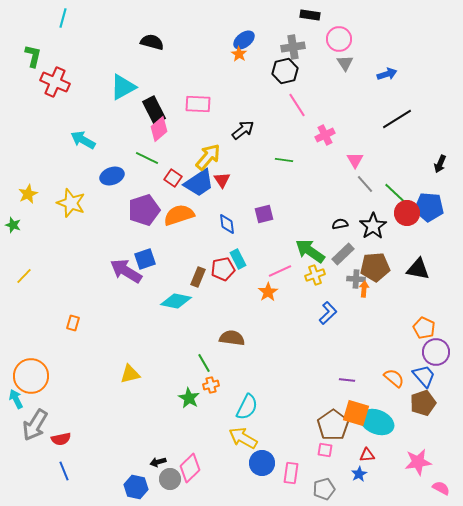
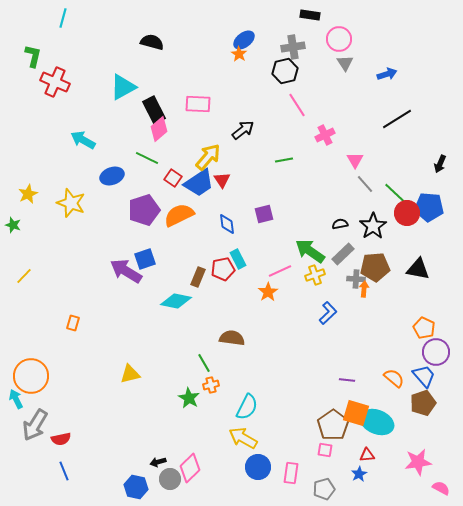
green line at (284, 160): rotated 18 degrees counterclockwise
orange semicircle at (179, 215): rotated 8 degrees counterclockwise
blue circle at (262, 463): moved 4 px left, 4 px down
